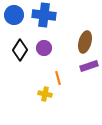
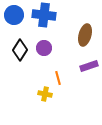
brown ellipse: moved 7 px up
